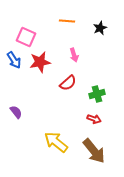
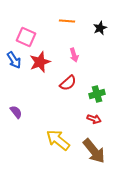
red star: rotated 10 degrees counterclockwise
yellow arrow: moved 2 px right, 2 px up
